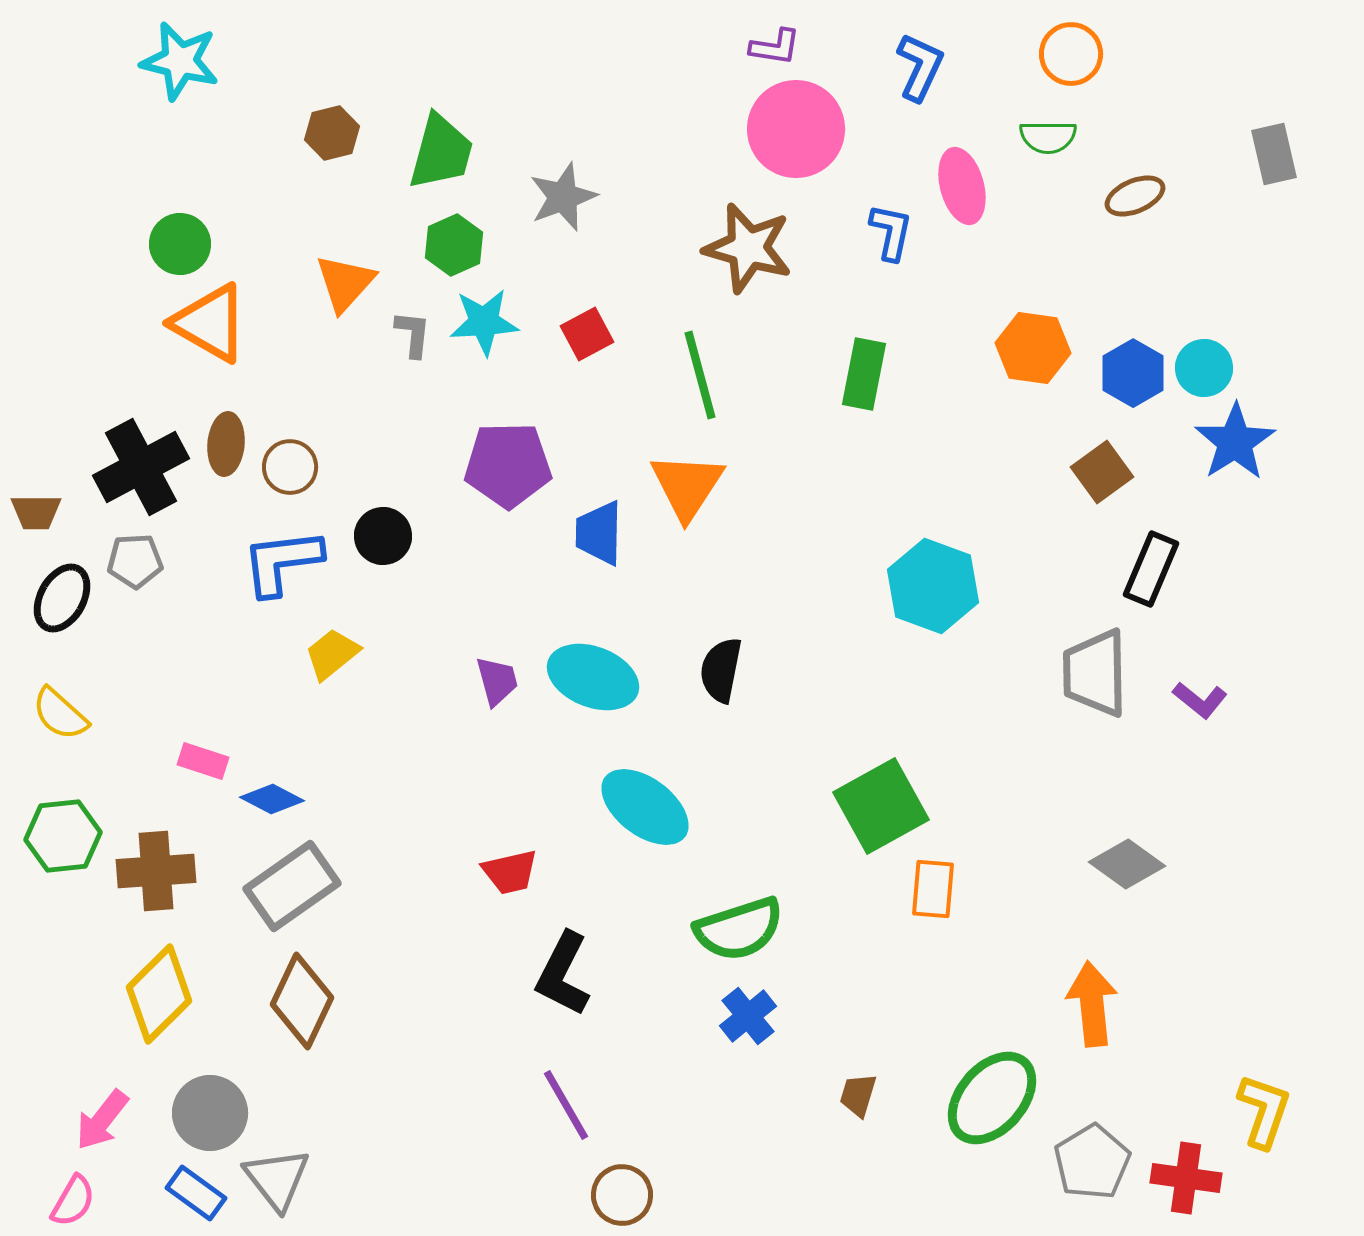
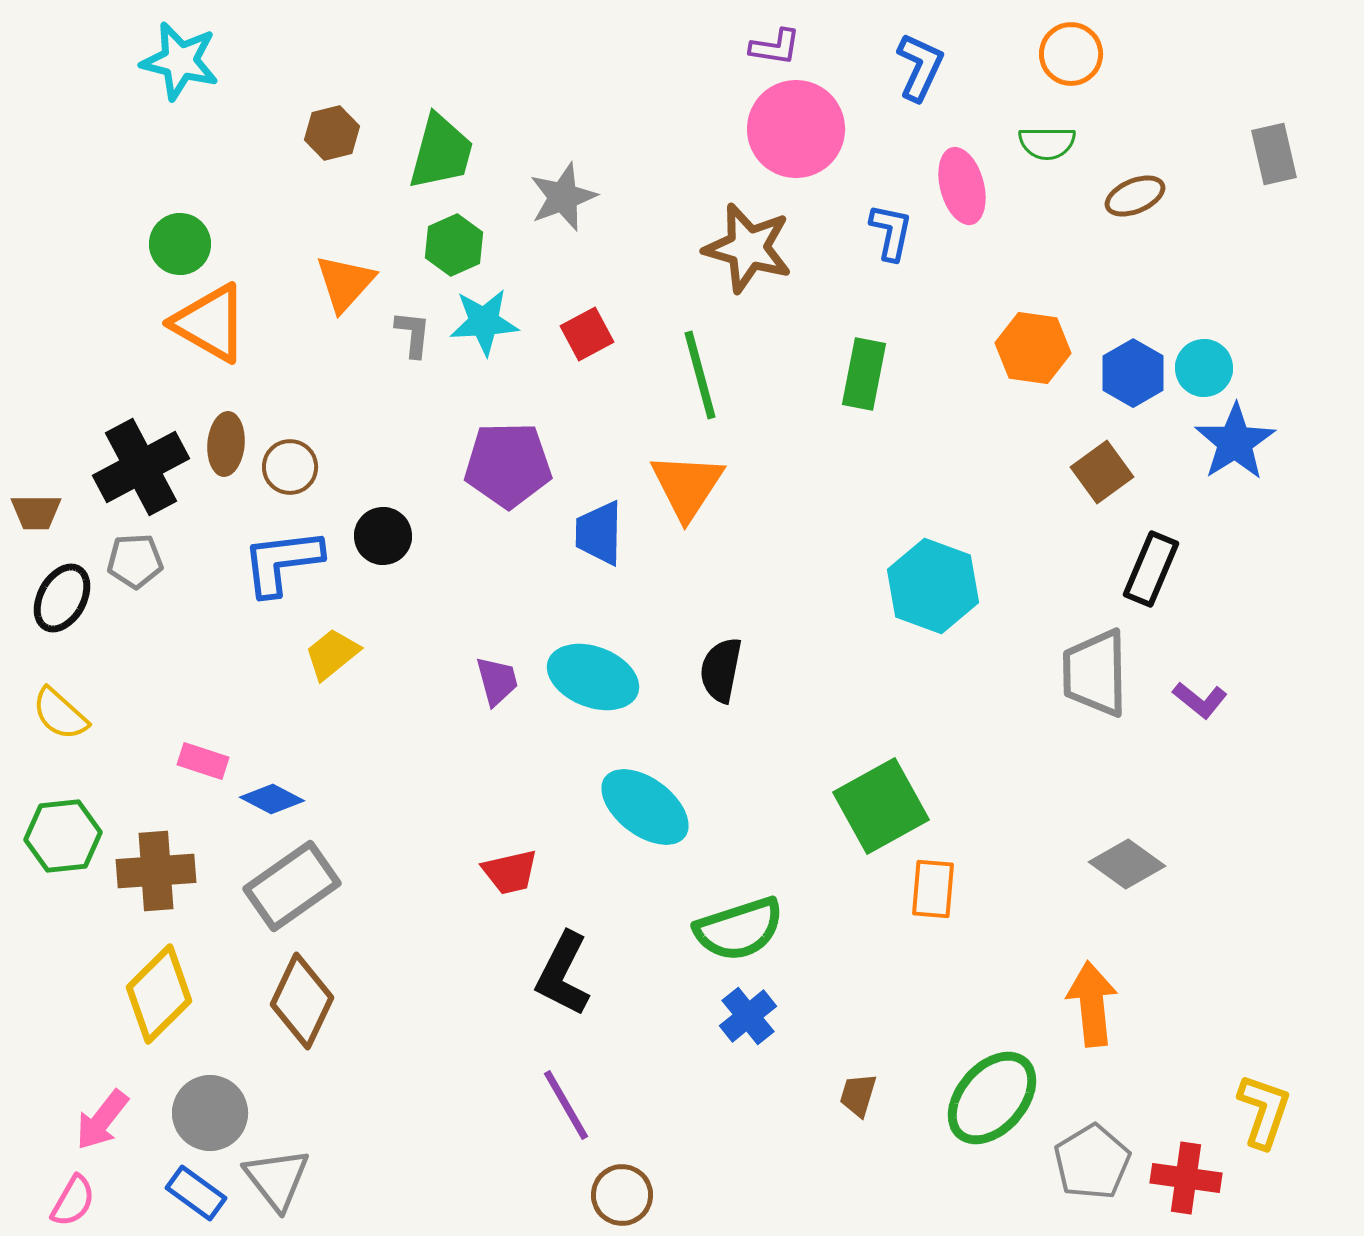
green semicircle at (1048, 137): moved 1 px left, 6 px down
